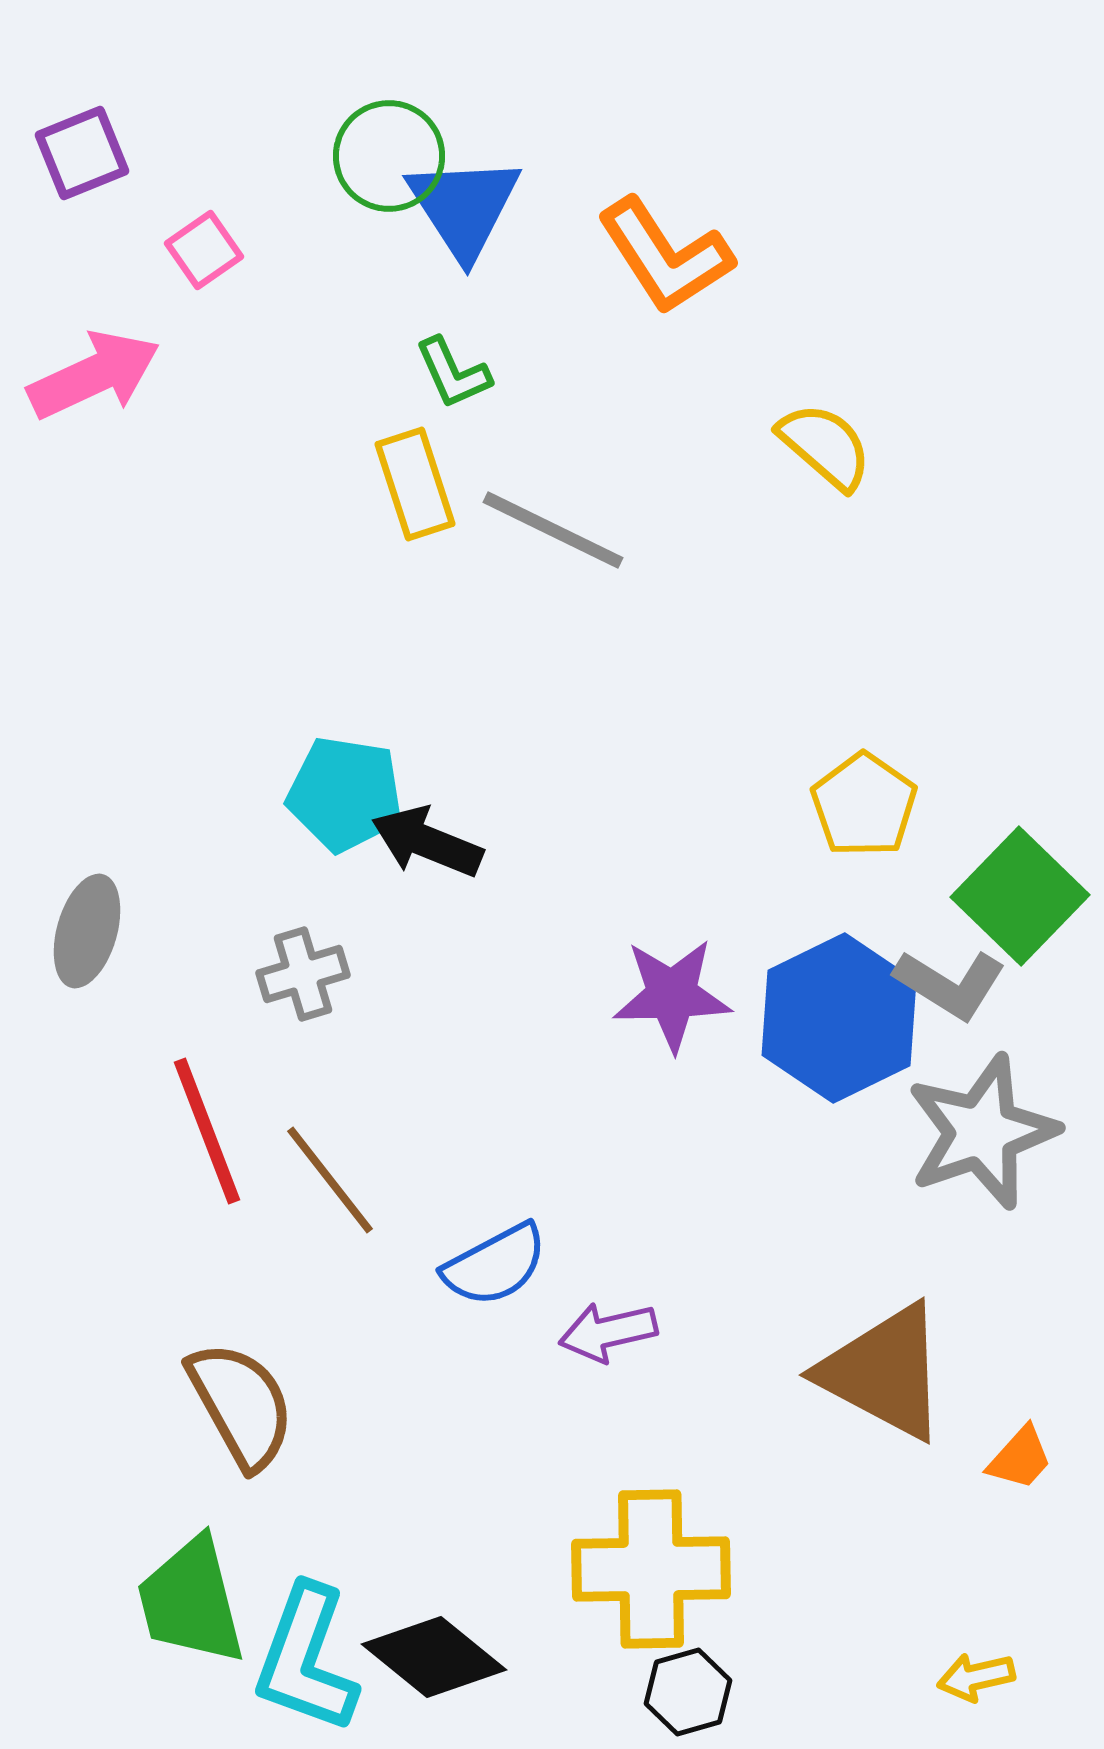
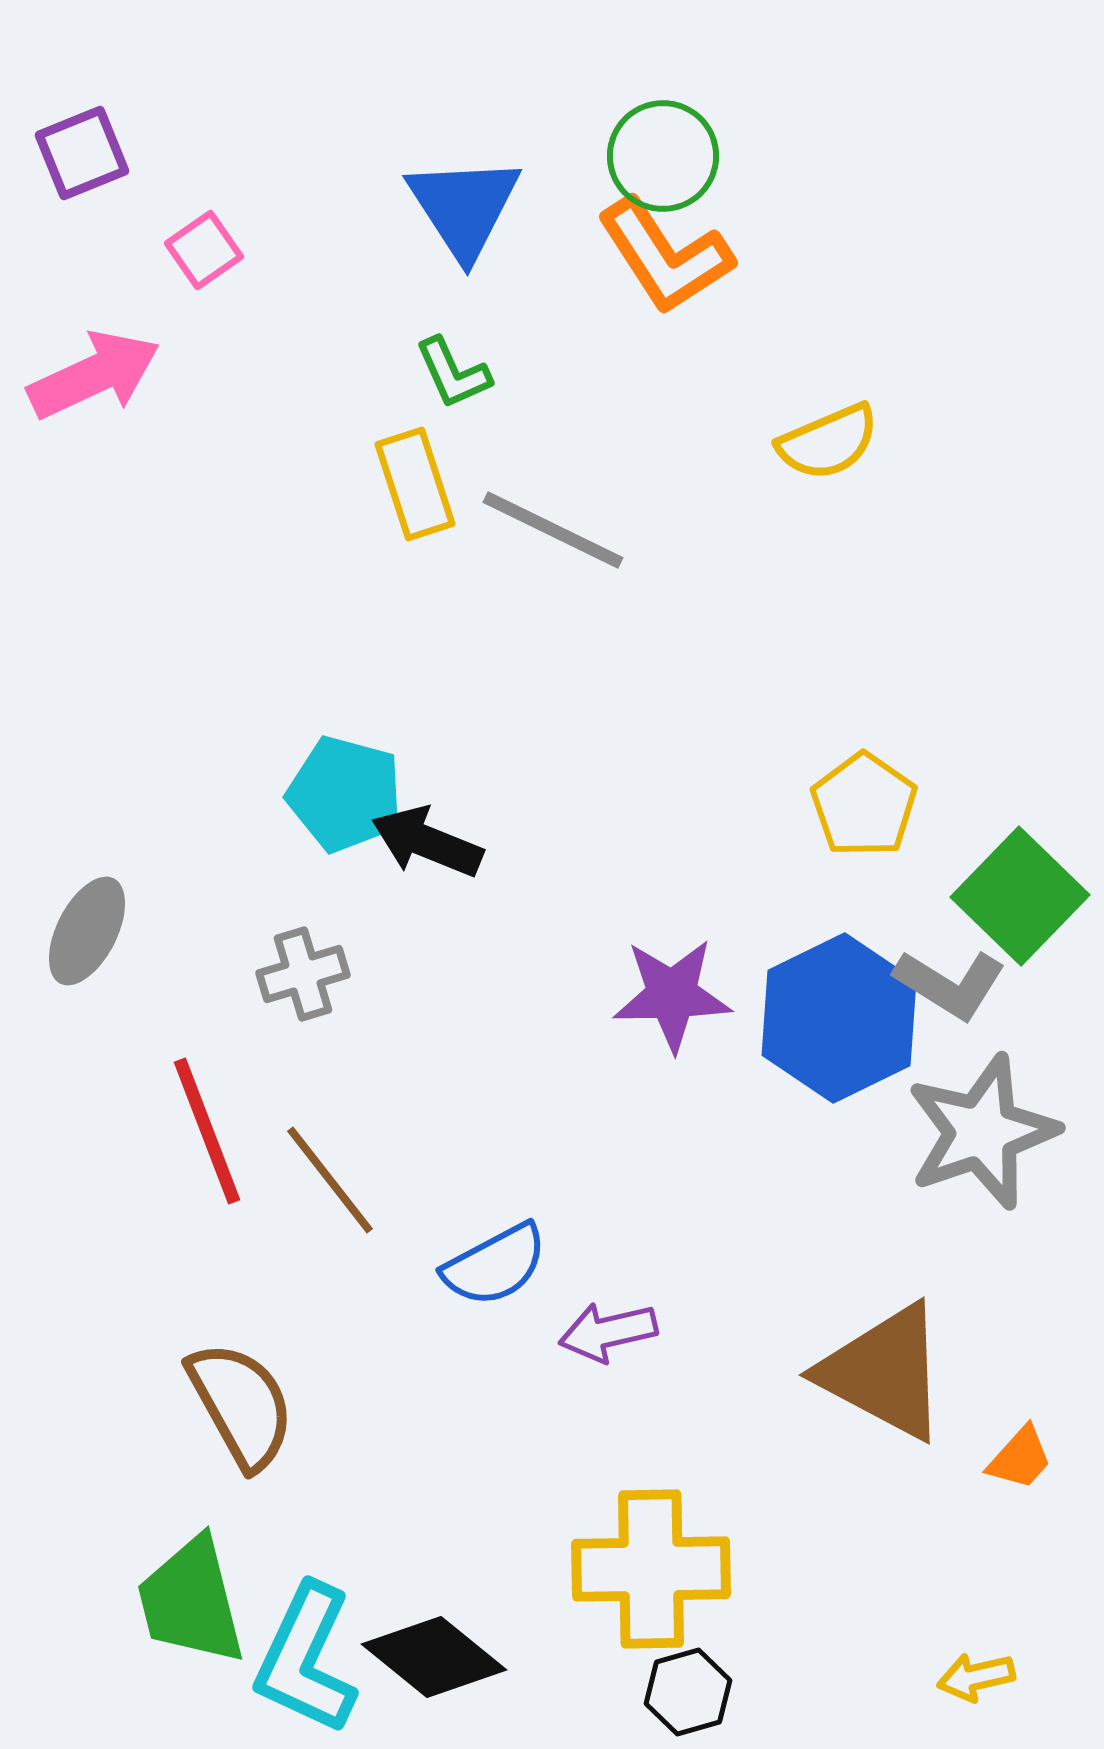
green circle: moved 274 px right
yellow semicircle: moved 3 px right, 4 px up; rotated 116 degrees clockwise
cyan pentagon: rotated 6 degrees clockwise
gray ellipse: rotated 11 degrees clockwise
cyan L-shape: rotated 5 degrees clockwise
